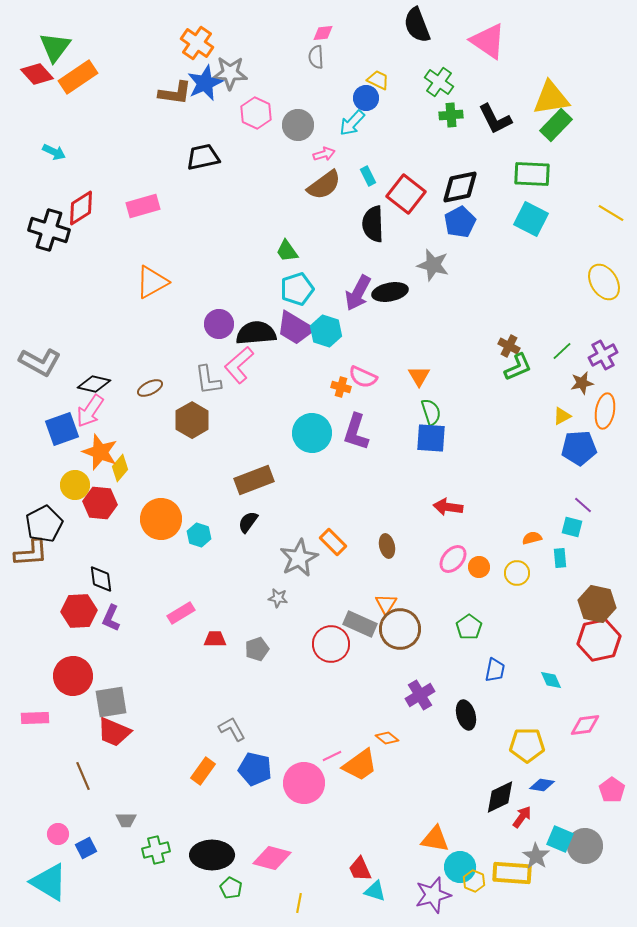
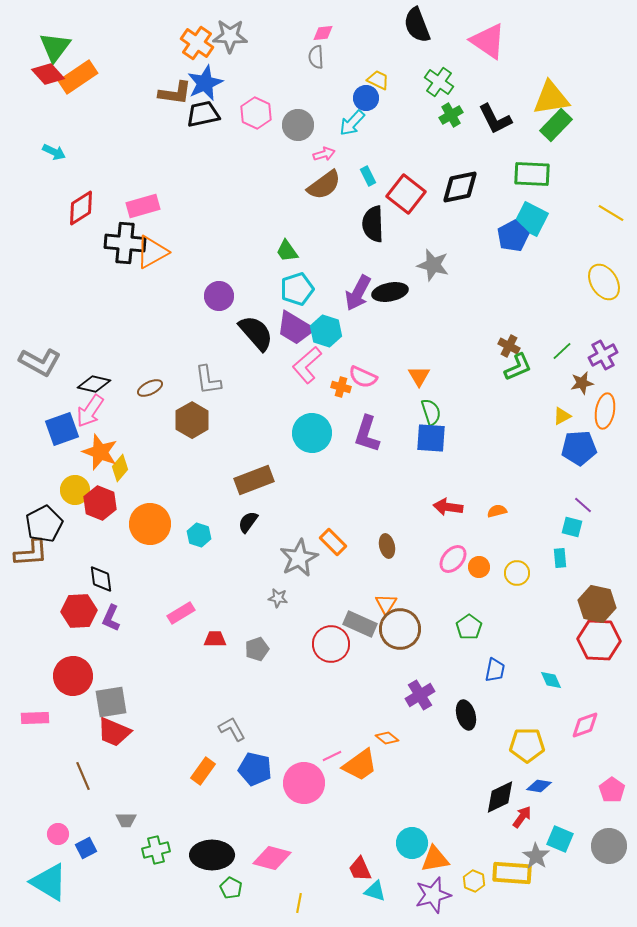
gray star at (230, 73): moved 37 px up
red diamond at (37, 74): moved 11 px right
green cross at (451, 115): rotated 25 degrees counterclockwise
black trapezoid at (203, 157): moved 43 px up
blue pentagon at (460, 222): moved 53 px right, 14 px down
black cross at (49, 230): moved 76 px right, 13 px down; rotated 12 degrees counterclockwise
orange triangle at (152, 282): moved 30 px up
purple circle at (219, 324): moved 28 px up
black semicircle at (256, 333): rotated 54 degrees clockwise
pink L-shape at (239, 365): moved 68 px right
purple L-shape at (356, 432): moved 11 px right, 2 px down
yellow circle at (75, 485): moved 5 px down
red hexagon at (100, 503): rotated 16 degrees clockwise
orange circle at (161, 519): moved 11 px left, 5 px down
orange semicircle at (532, 538): moved 35 px left, 27 px up
red hexagon at (599, 640): rotated 15 degrees clockwise
pink diamond at (585, 725): rotated 12 degrees counterclockwise
blue diamond at (542, 785): moved 3 px left, 1 px down
orange triangle at (435, 839): moved 20 px down; rotated 20 degrees counterclockwise
gray circle at (585, 846): moved 24 px right
cyan circle at (460, 867): moved 48 px left, 24 px up
